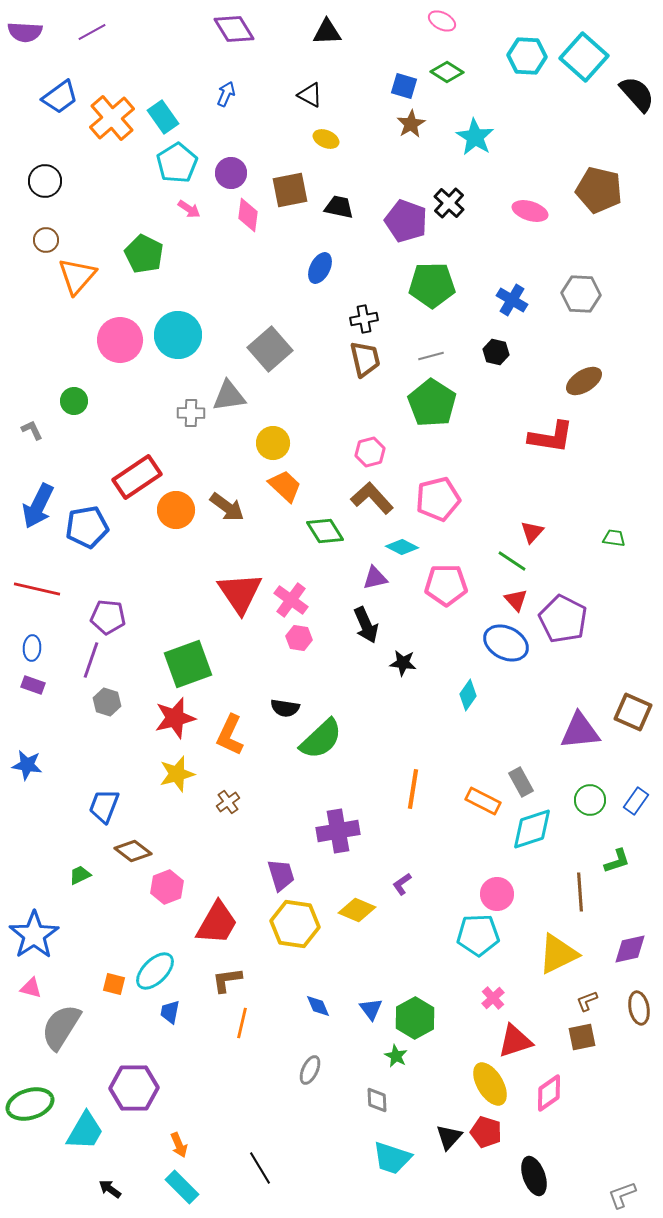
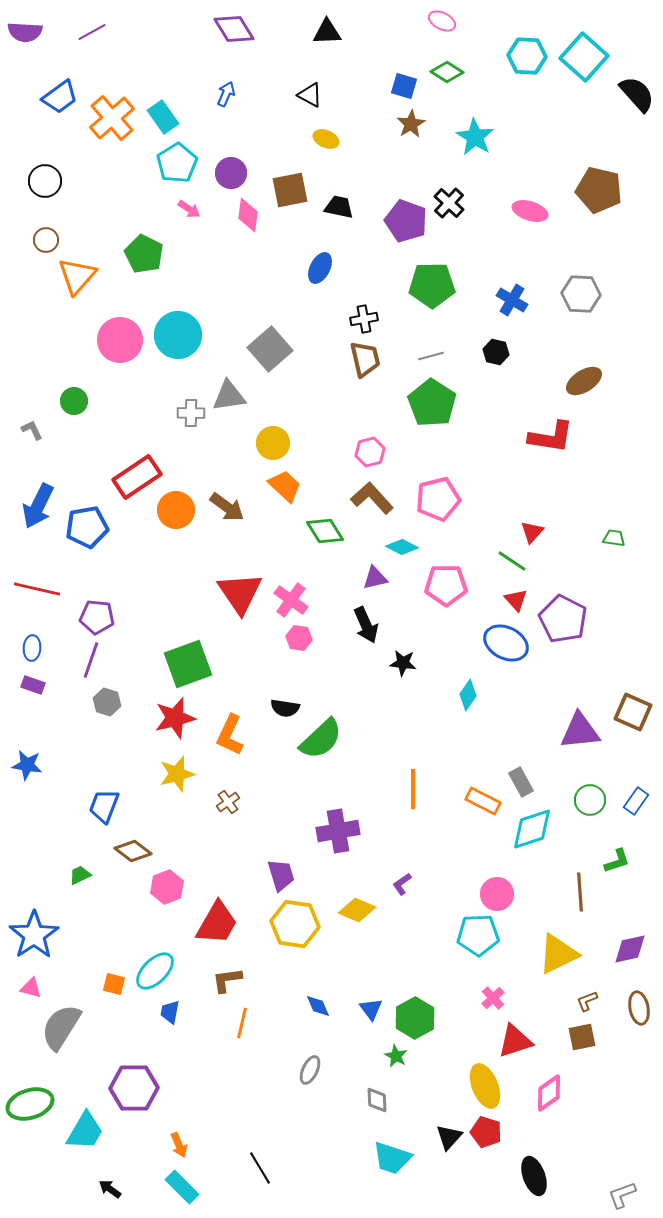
purple pentagon at (108, 617): moved 11 px left
orange line at (413, 789): rotated 9 degrees counterclockwise
yellow ellipse at (490, 1084): moved 5 px left, 2 px down; rotated 9 degrees clockwise
